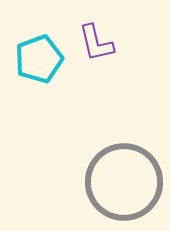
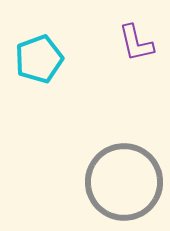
purple L-shape: moved 40 px right
